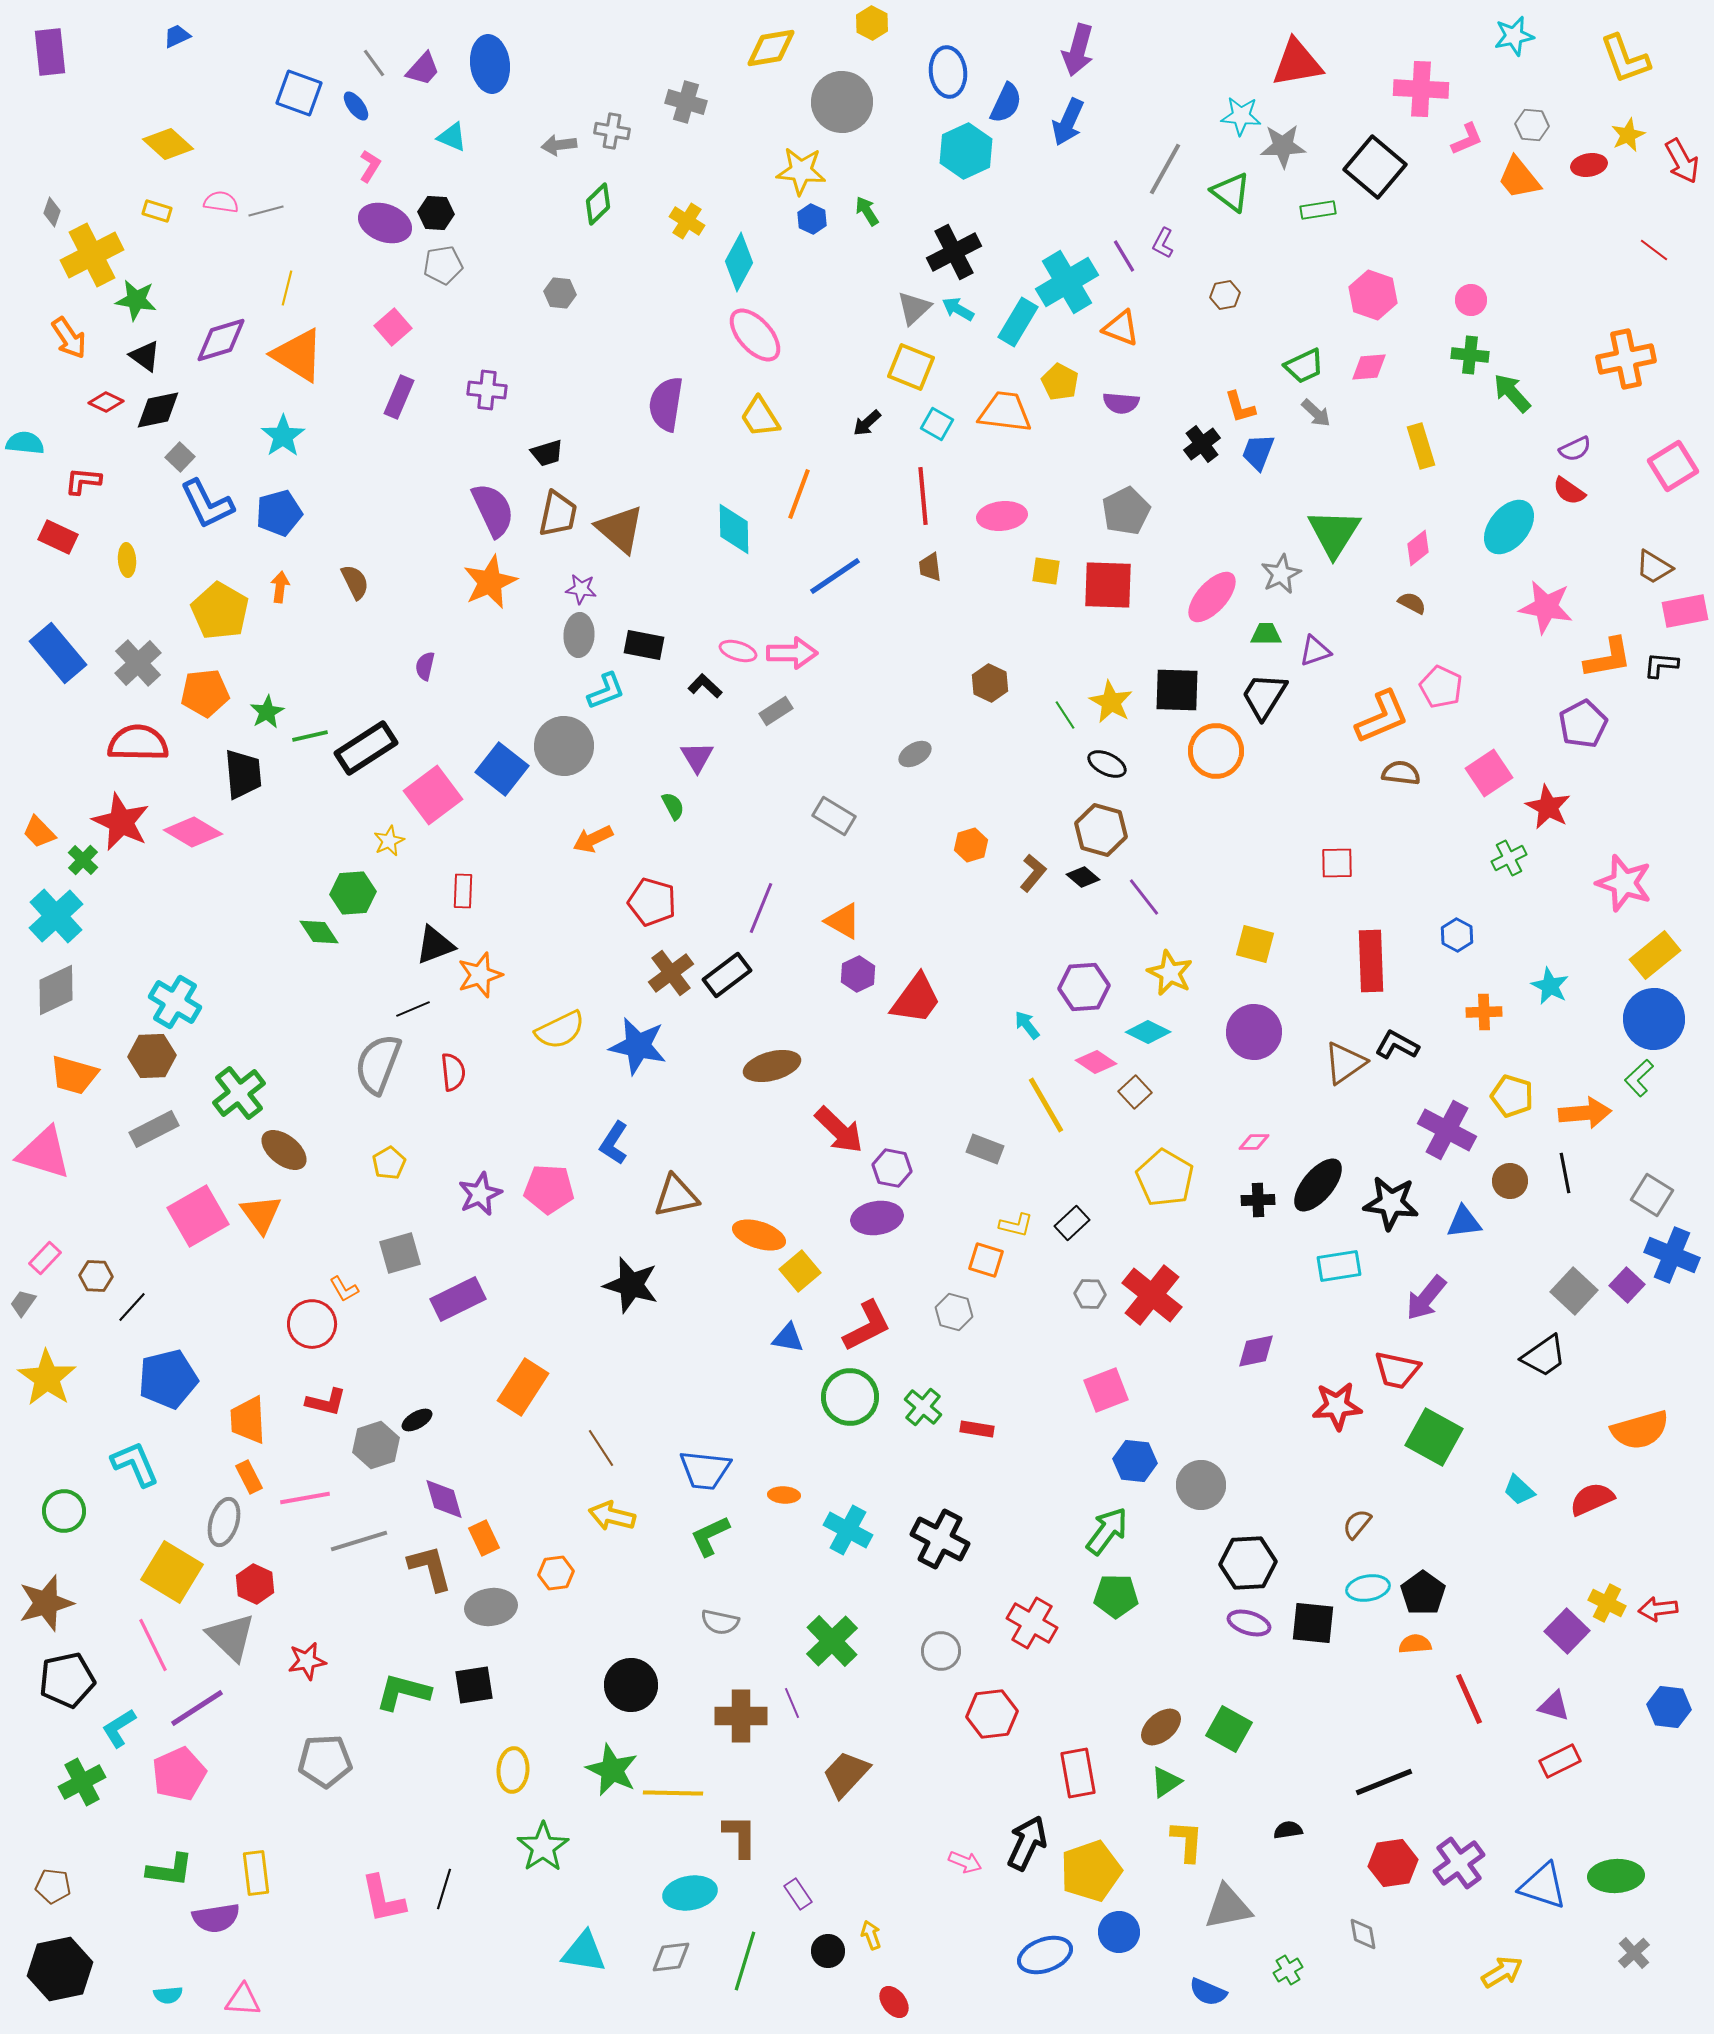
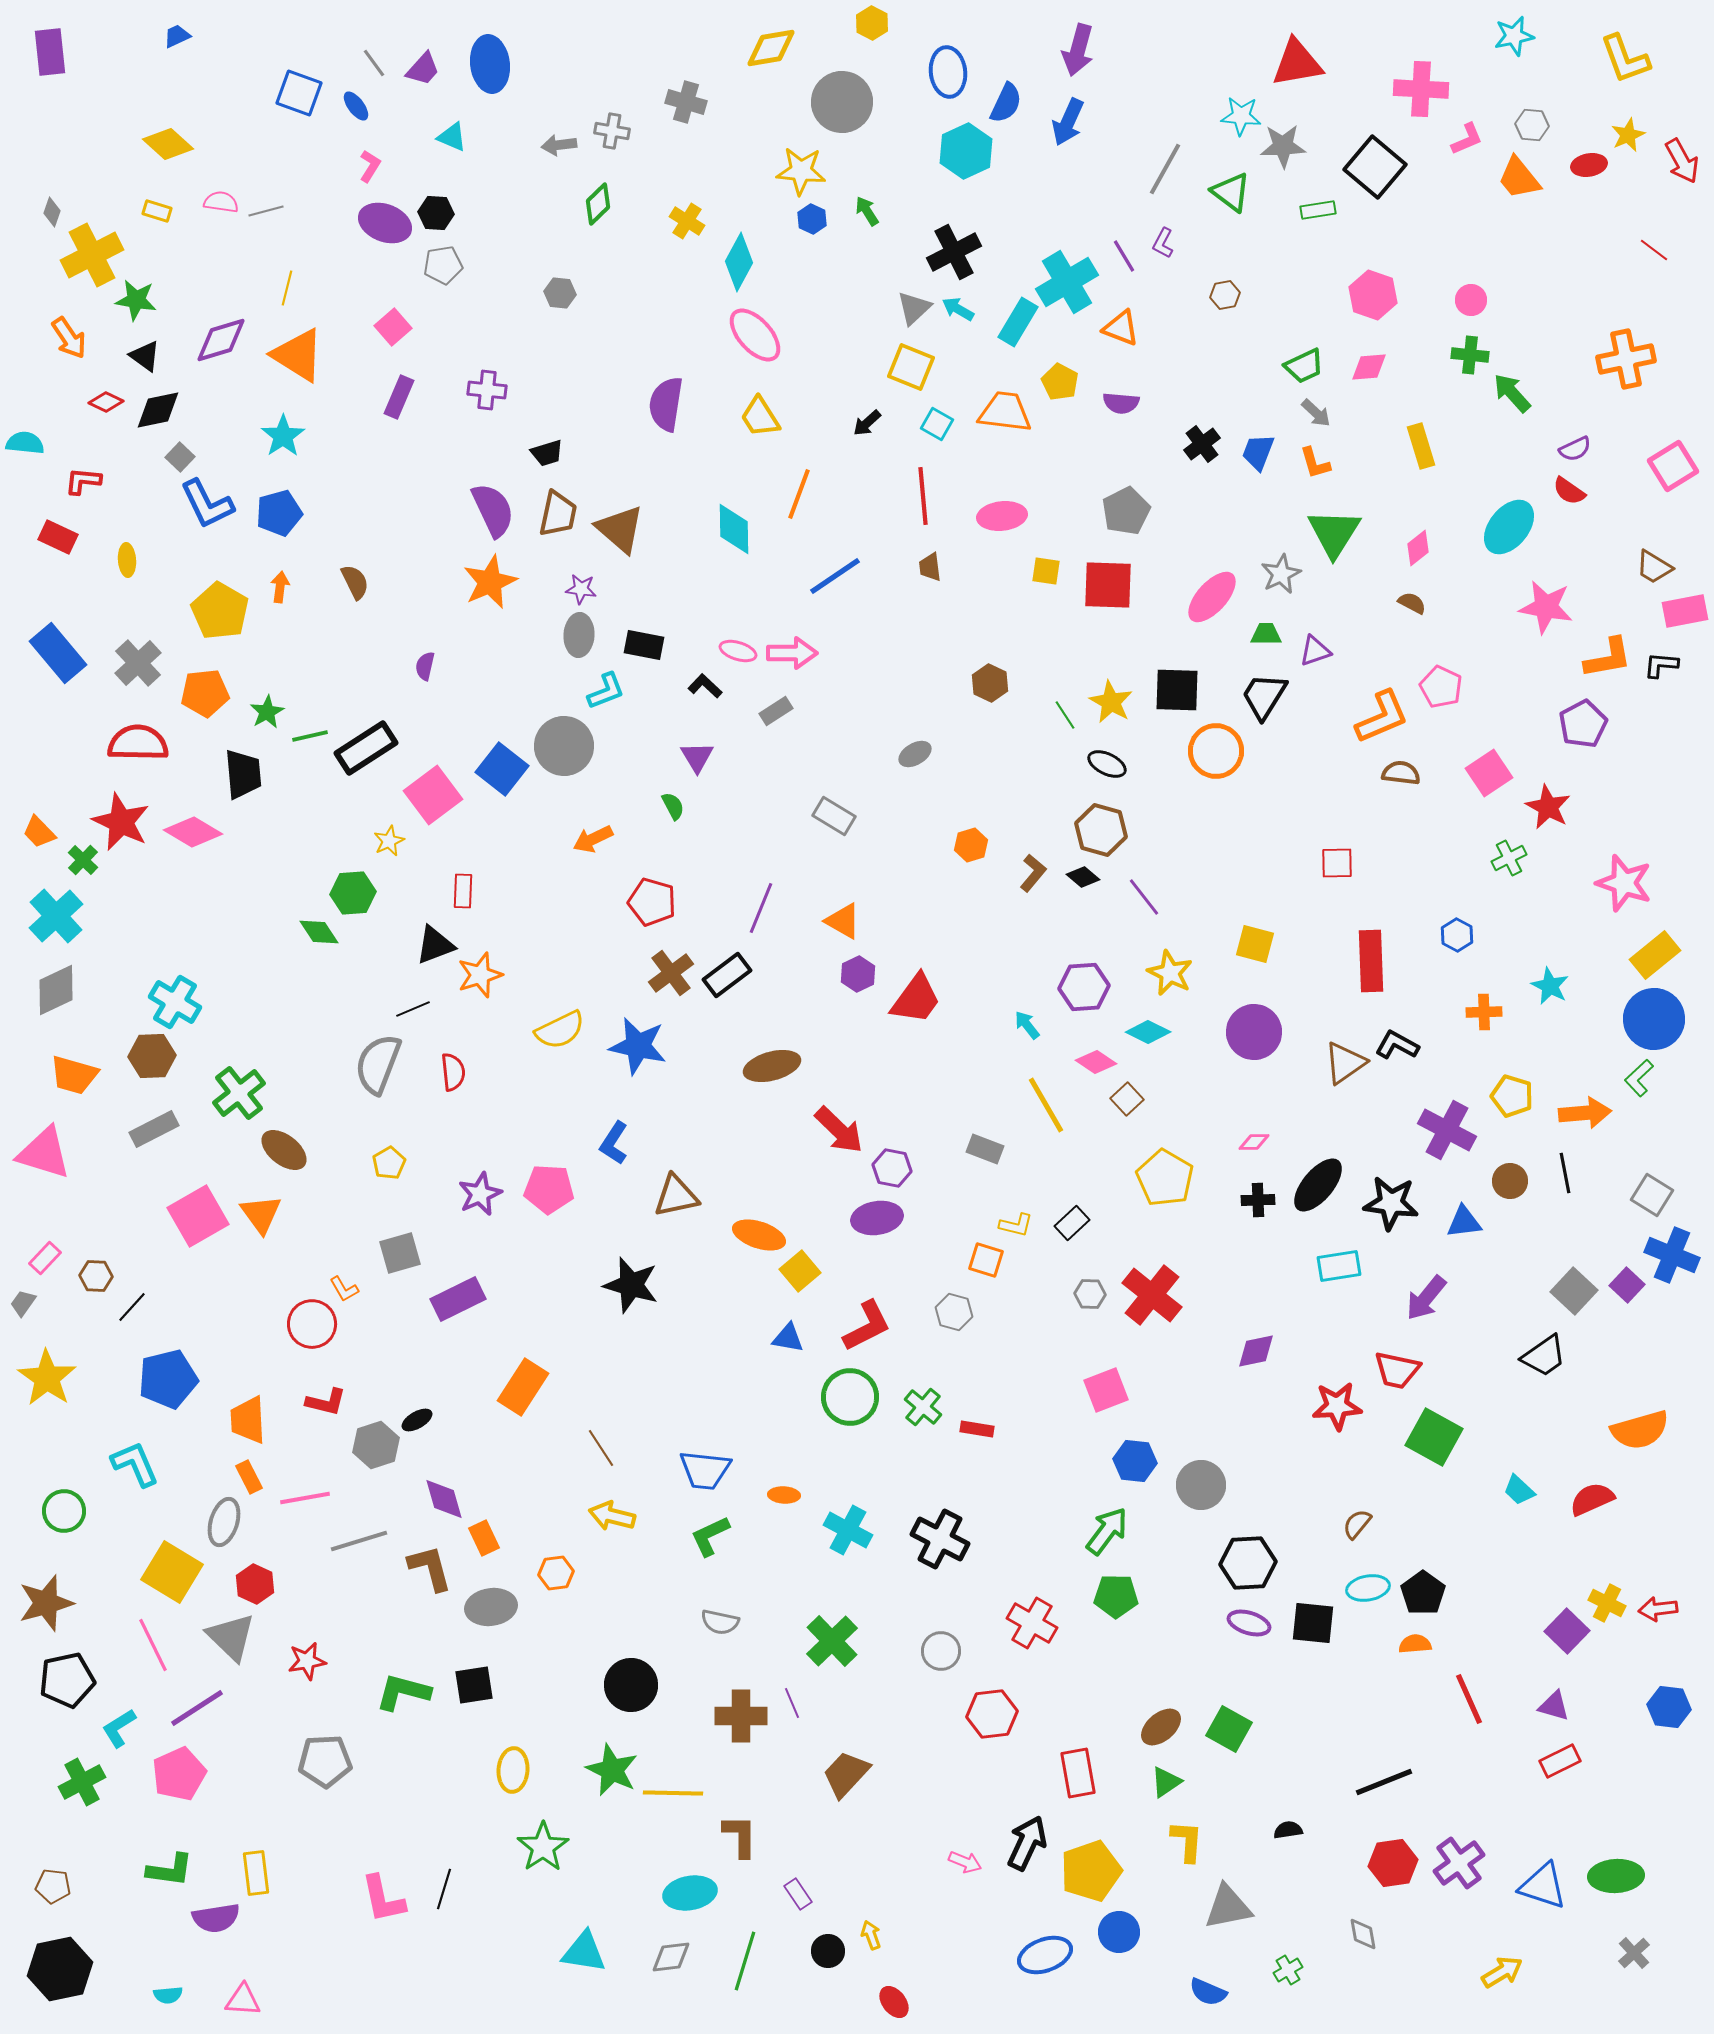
orange L-shape at (1240, 407): moved 75 px right, 56 px down
brown square at (1135, 1092): moved 8 px left, 7 px down
